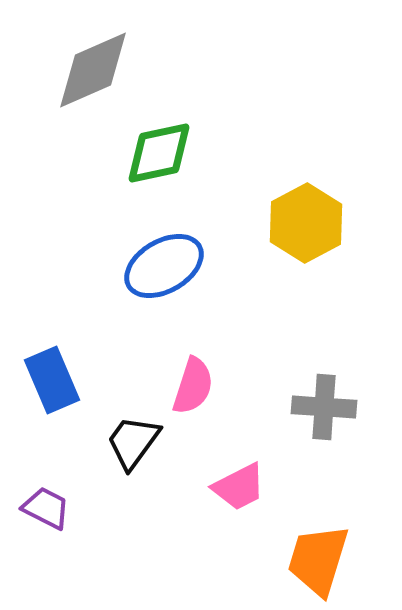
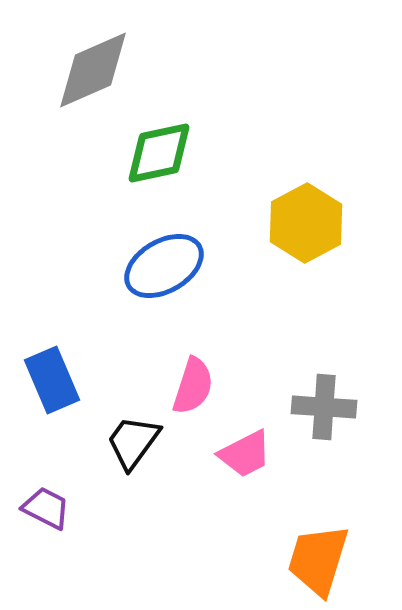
pink trapezoid: moved 6 px right, 33 px up
